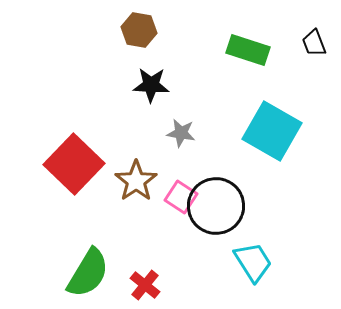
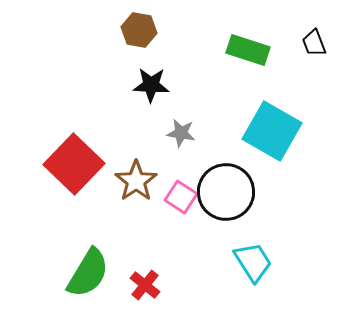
black circle: moved 10 px right, 14 px up
